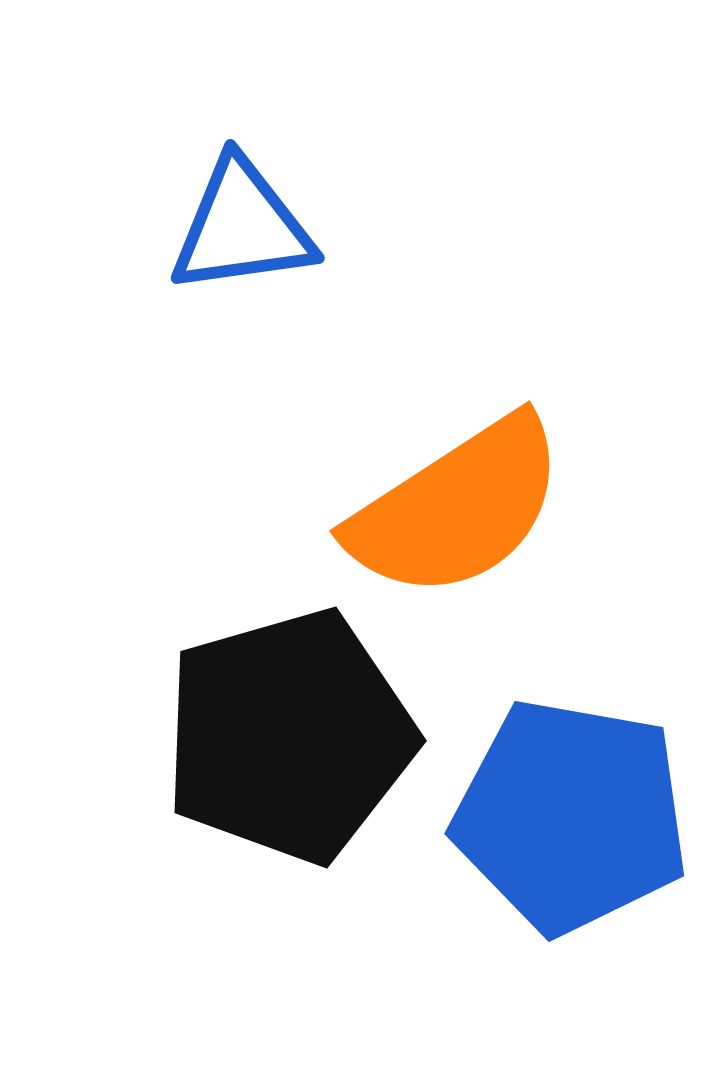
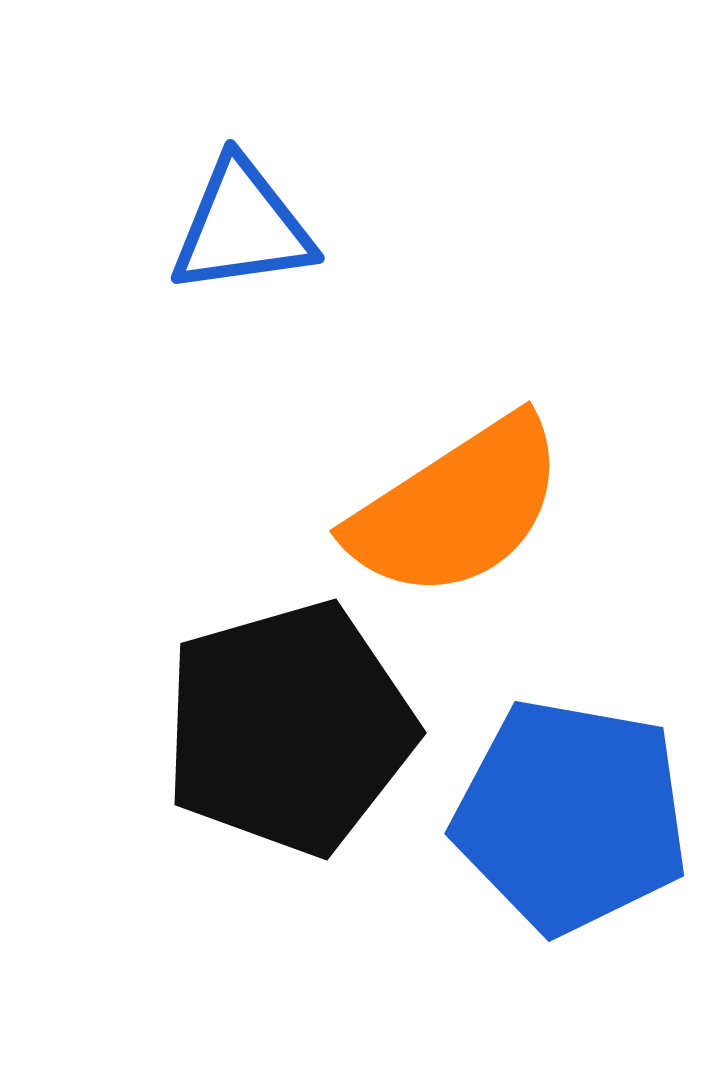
black pentagon: moved 8 px up
